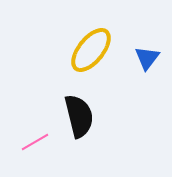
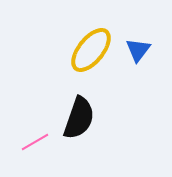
blue triangle: moved 9 px left, 8 px up
black semicircle: moved 2 px down; rotated 33 degrees clockwise
